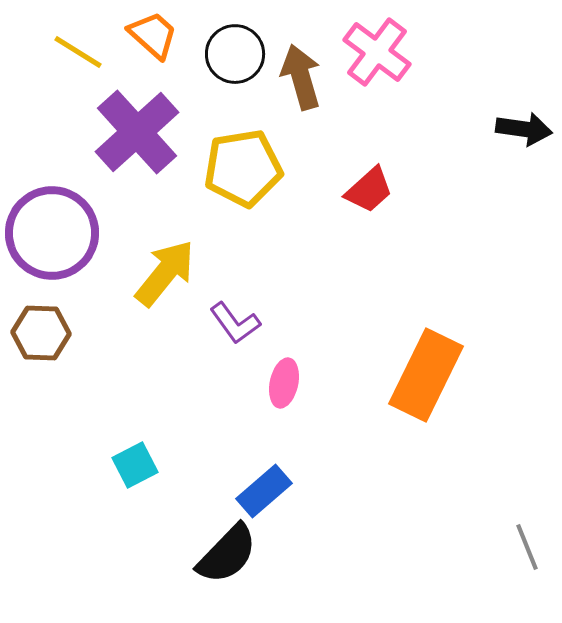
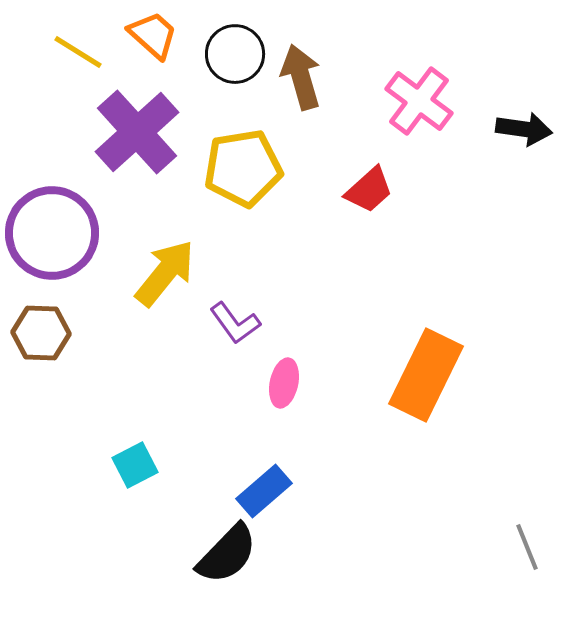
pink cross: moved 42 px right, 49 px down
